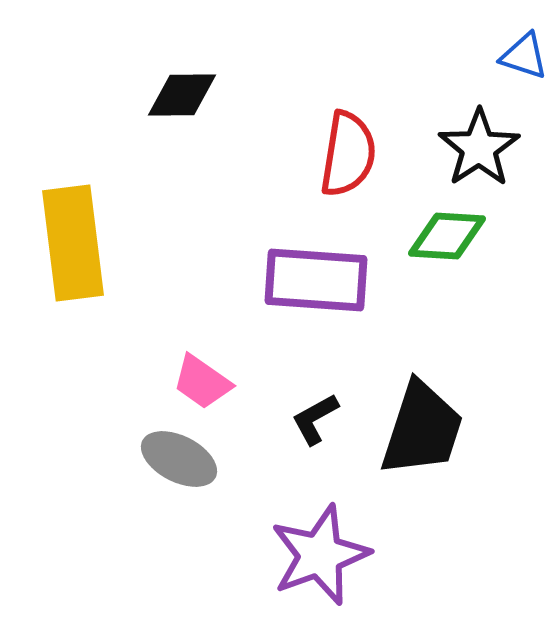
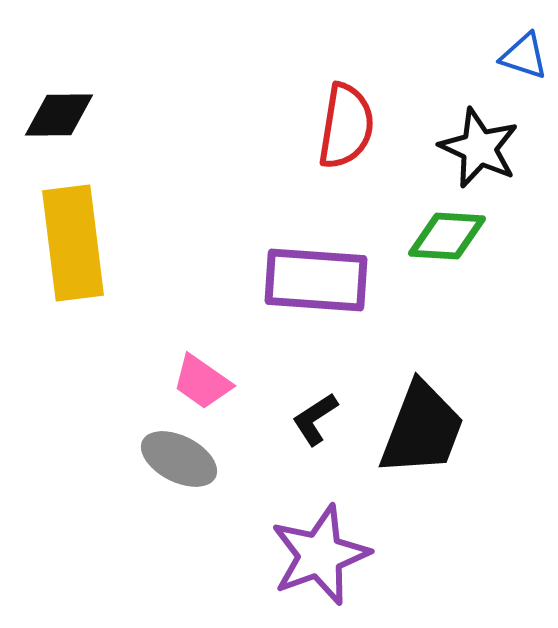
black diamond: moved 123 px left, 20 px down
black star: rotated 14 degrees counterclockwise
red semicircle: moved 2 px left, 28 px up
black L-shape: rotated 4 degrees counterclockwise
black trapezoid: rotated 3 degrees clockwise
